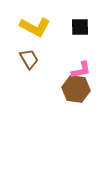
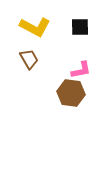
brown hexagon: moved 5 px left, 4 px down
